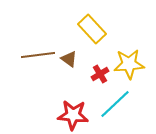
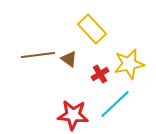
yellow star: rotated 8 degrees counterclockwise
